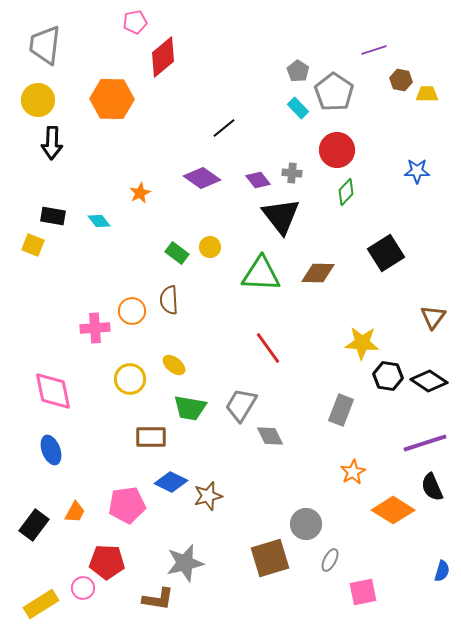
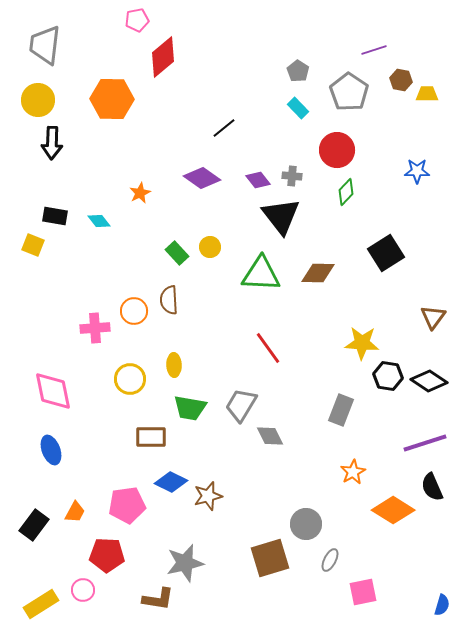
pink pentagon at (135, 22): moved 2 px right, 2 px up
gray pentagon at (334, 92): moved 15 px right
gray cross at (292, 173): moved 3 px down
black rectangle at (53, 216): moved 2 px right
green rectangle at (177, 253): rotated 10 degrees clockwise
orange circle at (132, 311): moved 2 px right
yellow ellipse at (174, 365): rotated 50 degrees clockwise
red pentagon at (107, 562): moved 7 px up
blue semicircle at (442, 571): moved 34 px down
pink circle at (83, 588): moved 2 px down
